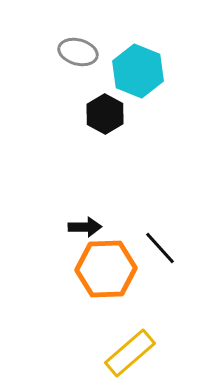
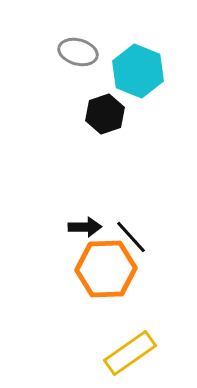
black hexagon: rotated 12 degrees clockwise
black line: moved 29 px left, 11 px up
yellow rectangle: rotated 6 degrees clockwise
